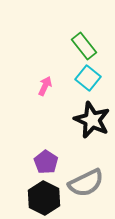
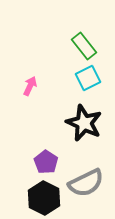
cyan square: rotated 25 degrees clockwise
pink arrow: moved 15 px left
black star: moved 8 px left, 3 px down
